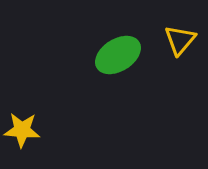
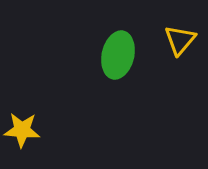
green ellipse: rotated 45 degrees counterclockwise
